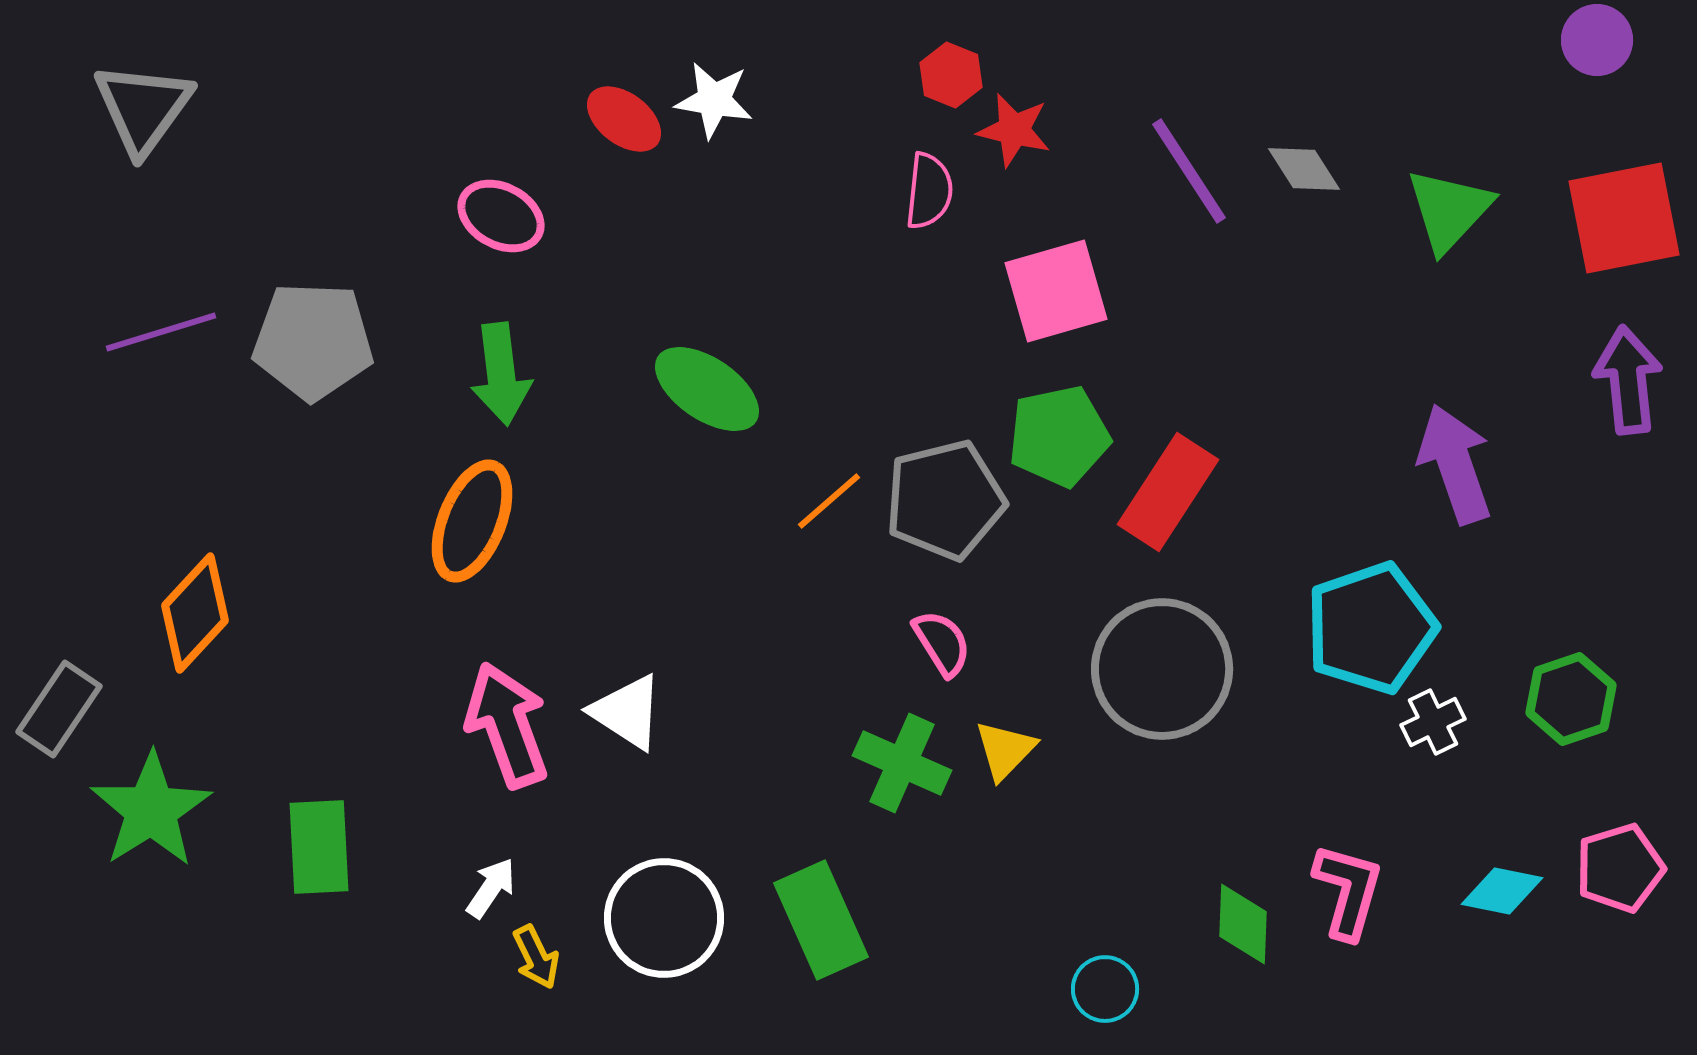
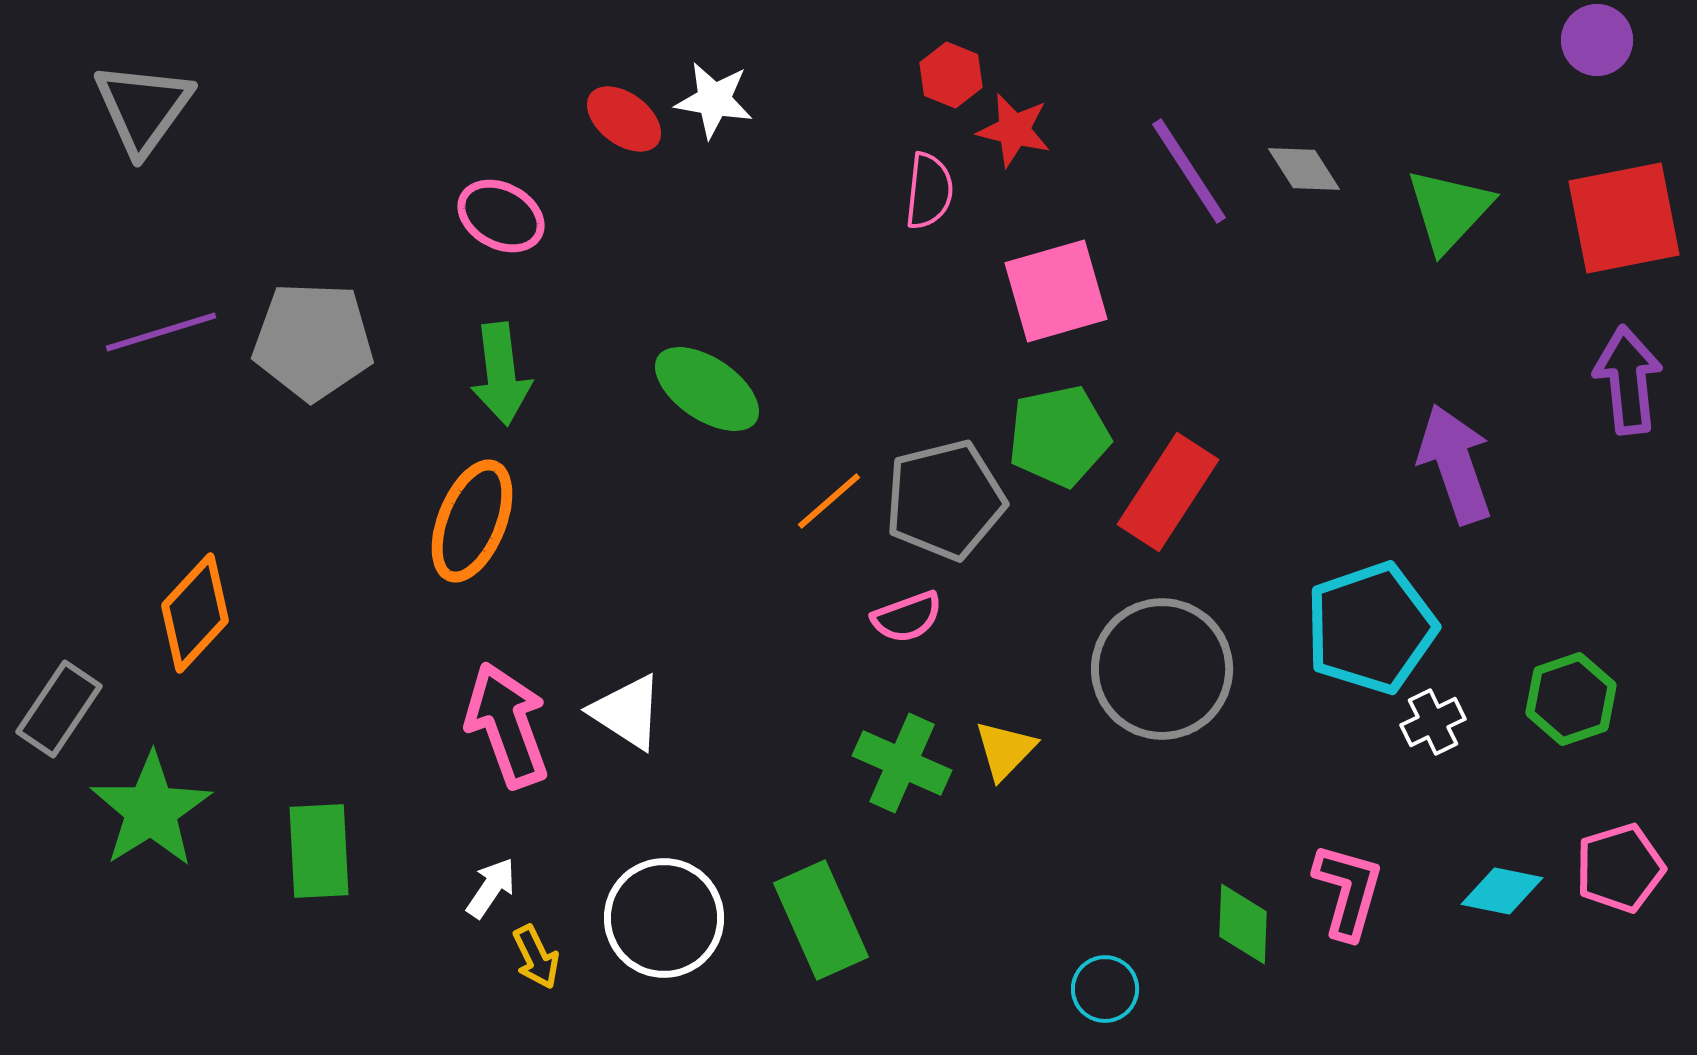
pink semicircle at (942, 643): moved 35 px left, 26 px up; rotated 102 degrees clockwise
green rectangle at (319, 847): moved 4 px down
